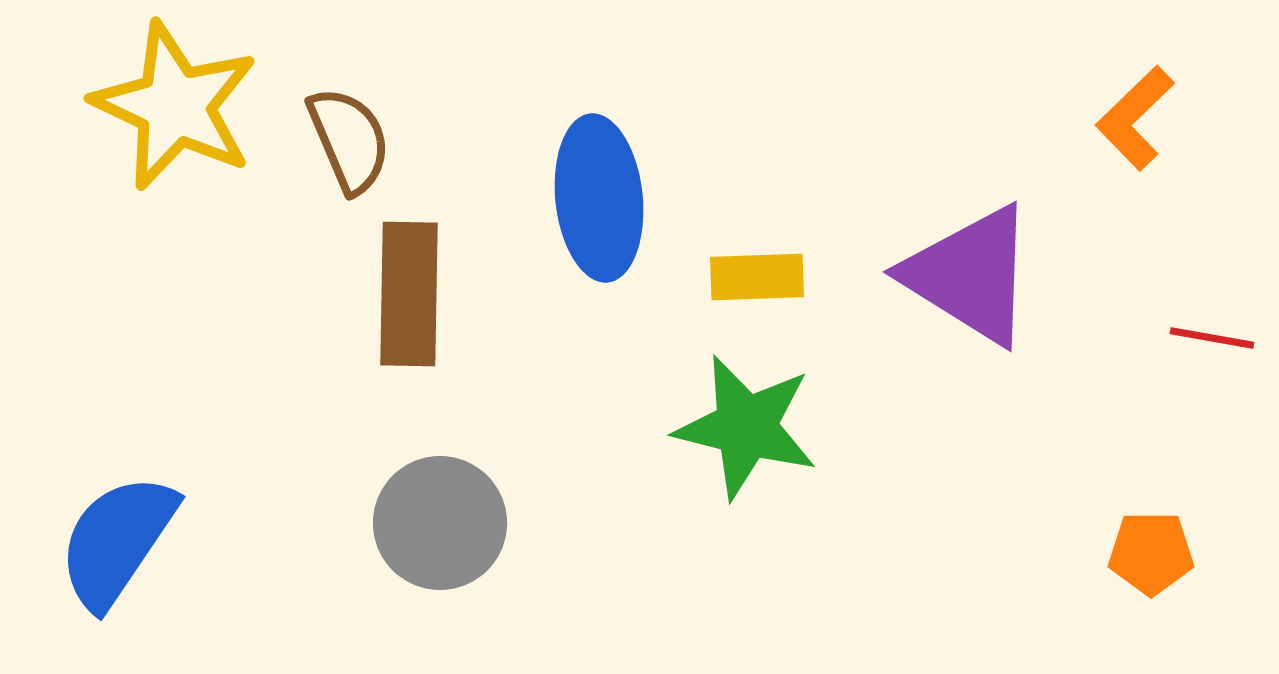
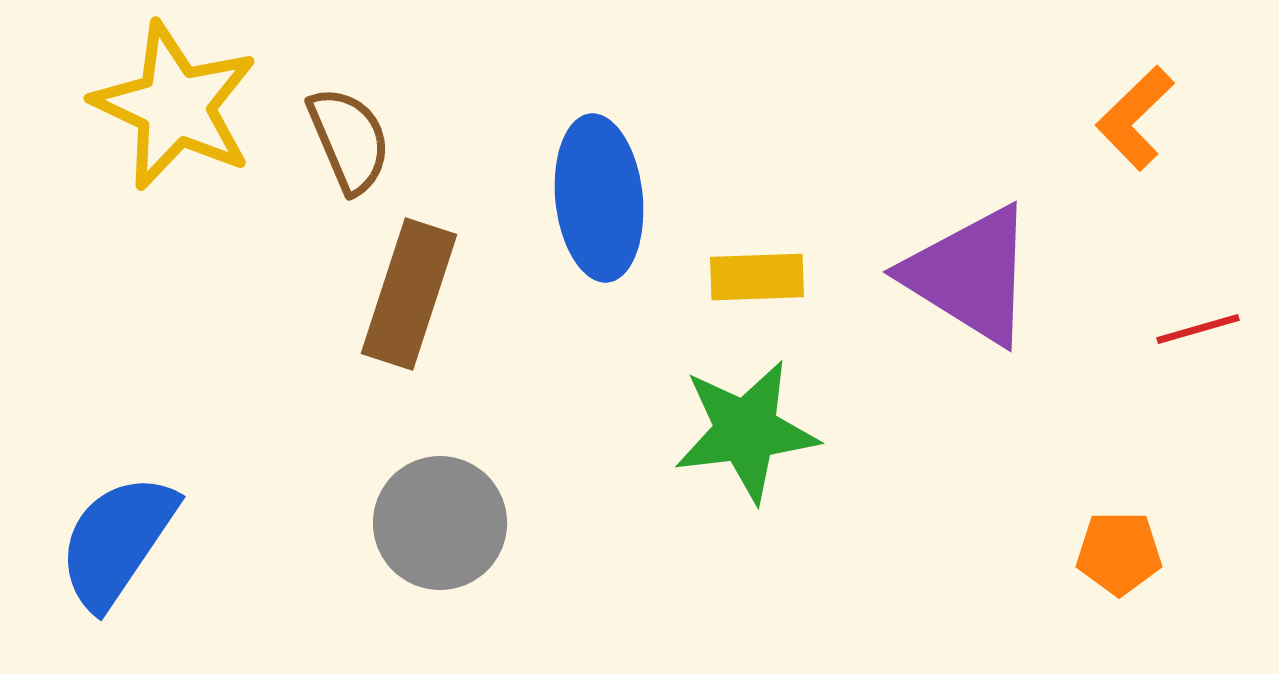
brown rectangle: rotated 17 degrees clockwise
red line: moved 14 px left, 9 px up; rotated 26 degrees counterclockwise
green star: moved 4 px down; rotated 21 degrees counterclockwise
orange pentagon: moved 32 px left
